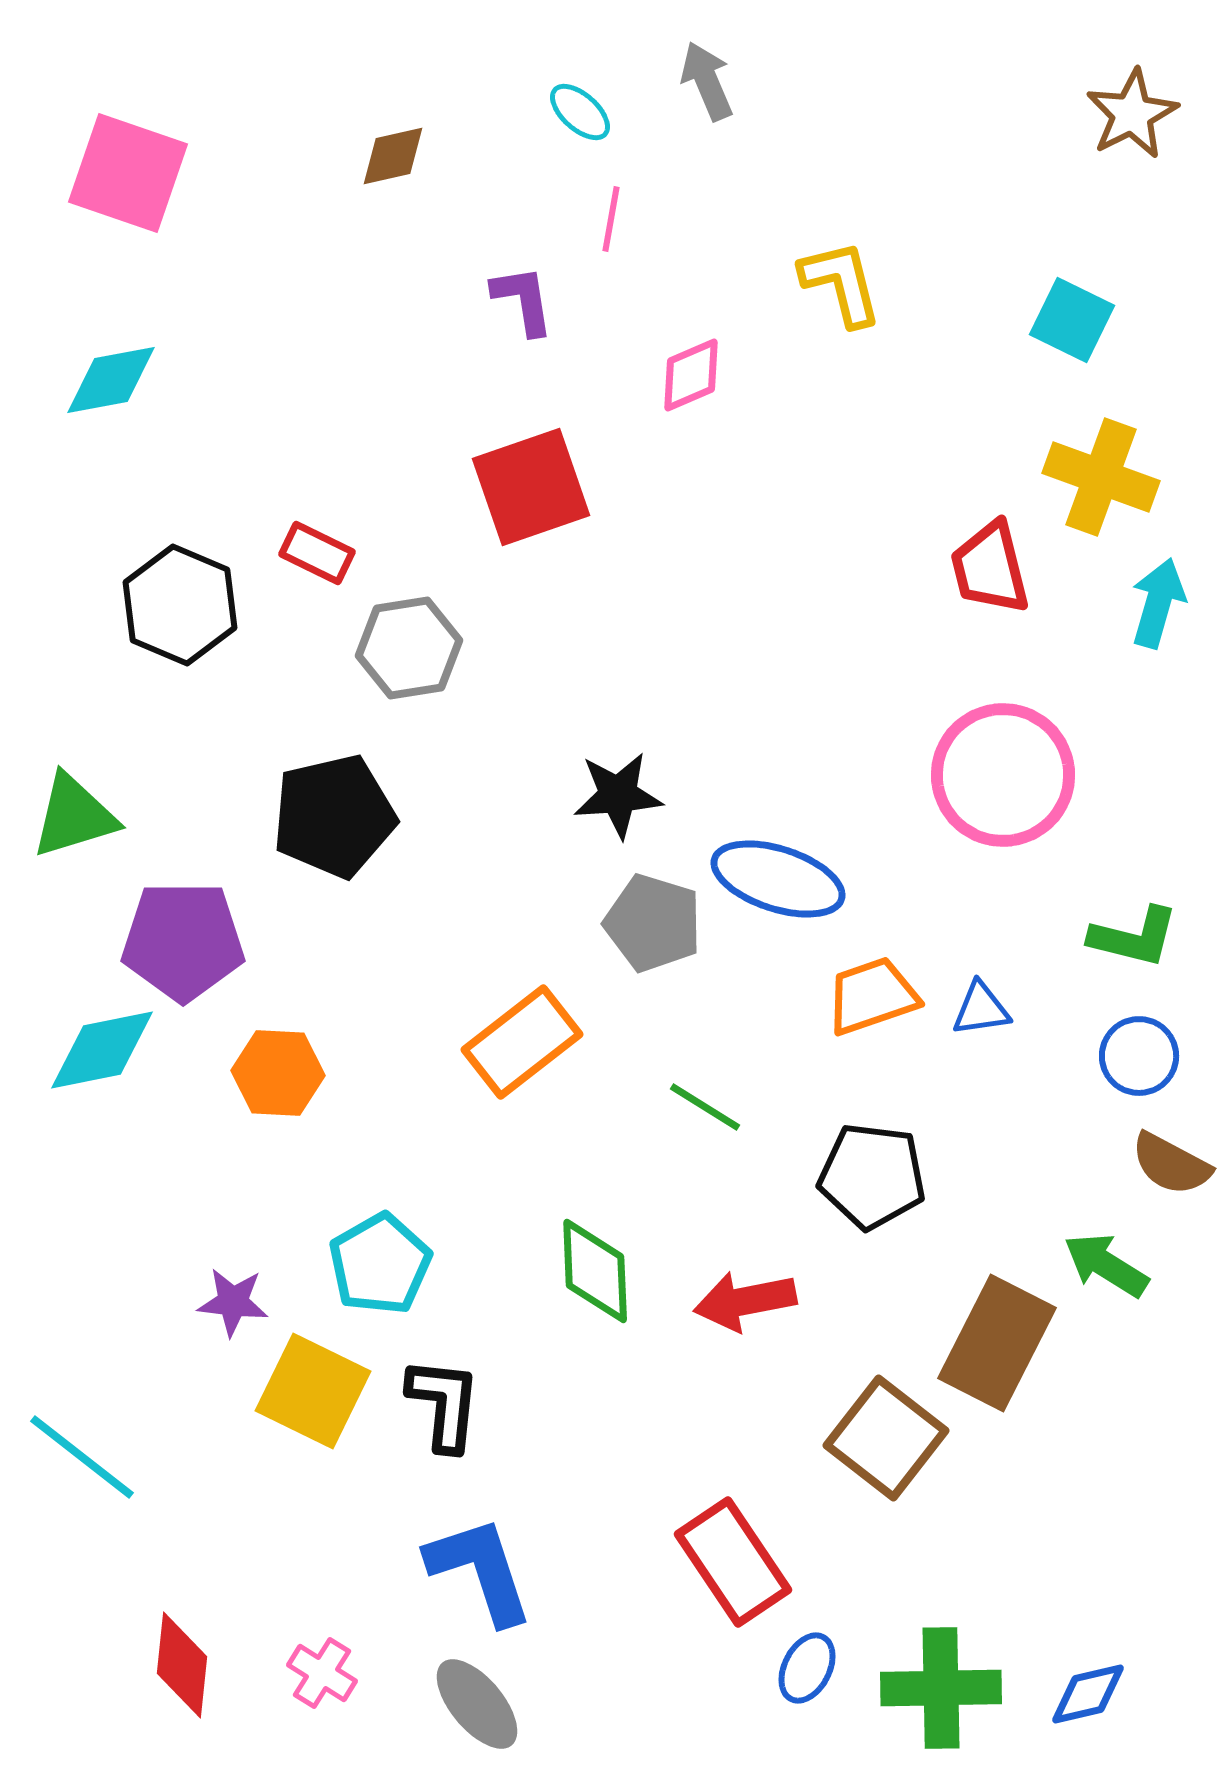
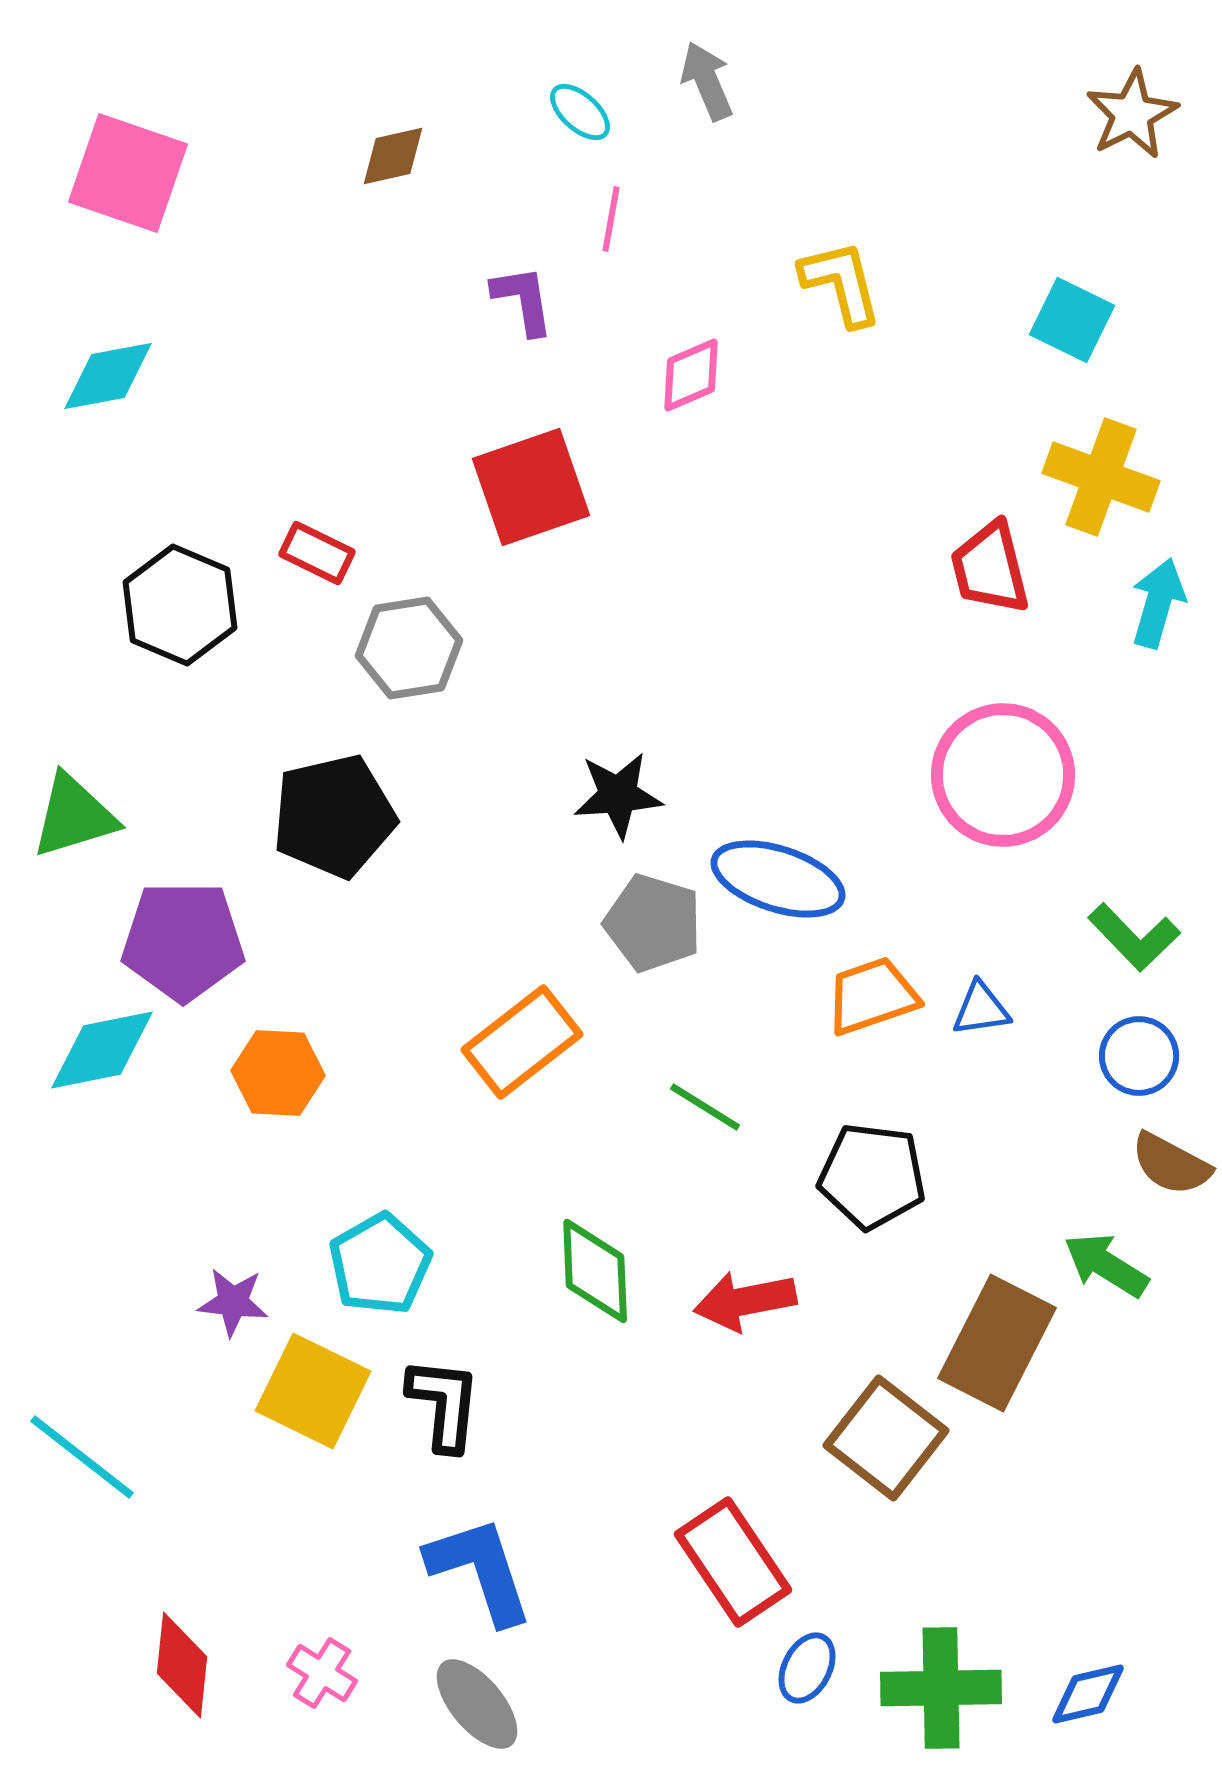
cyan diamond at (111, 380): moved 3 px left, 4 px up
green L-shape at (1134, 937): rotated 32 degrees clockwise
